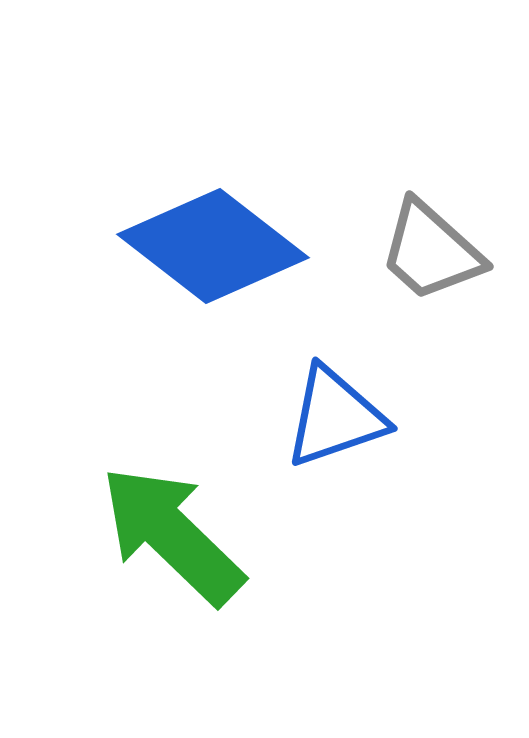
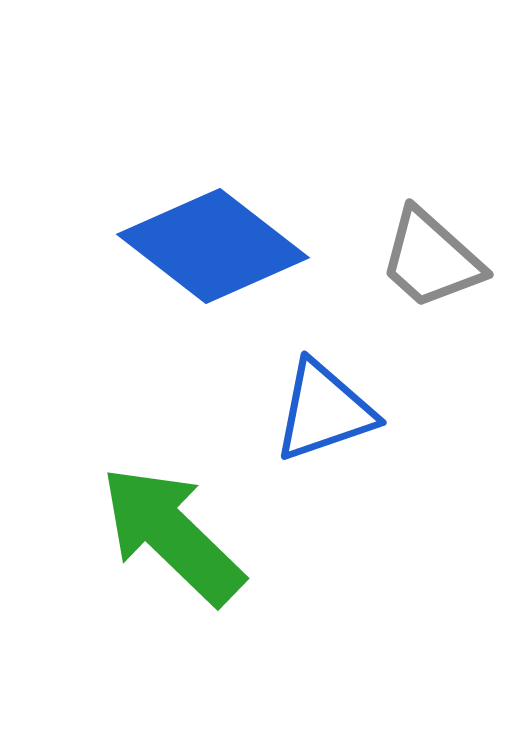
gray trapezoid: moved 8 px down
blue triangle: moved 11 px left, 6 px up
